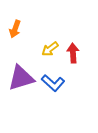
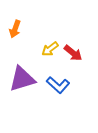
red arrow: rotated 132 degrees clockwise
purple triangle: moved 1 px right, 1 px down
blue L-shape: moved 5 px right, 2 px down
